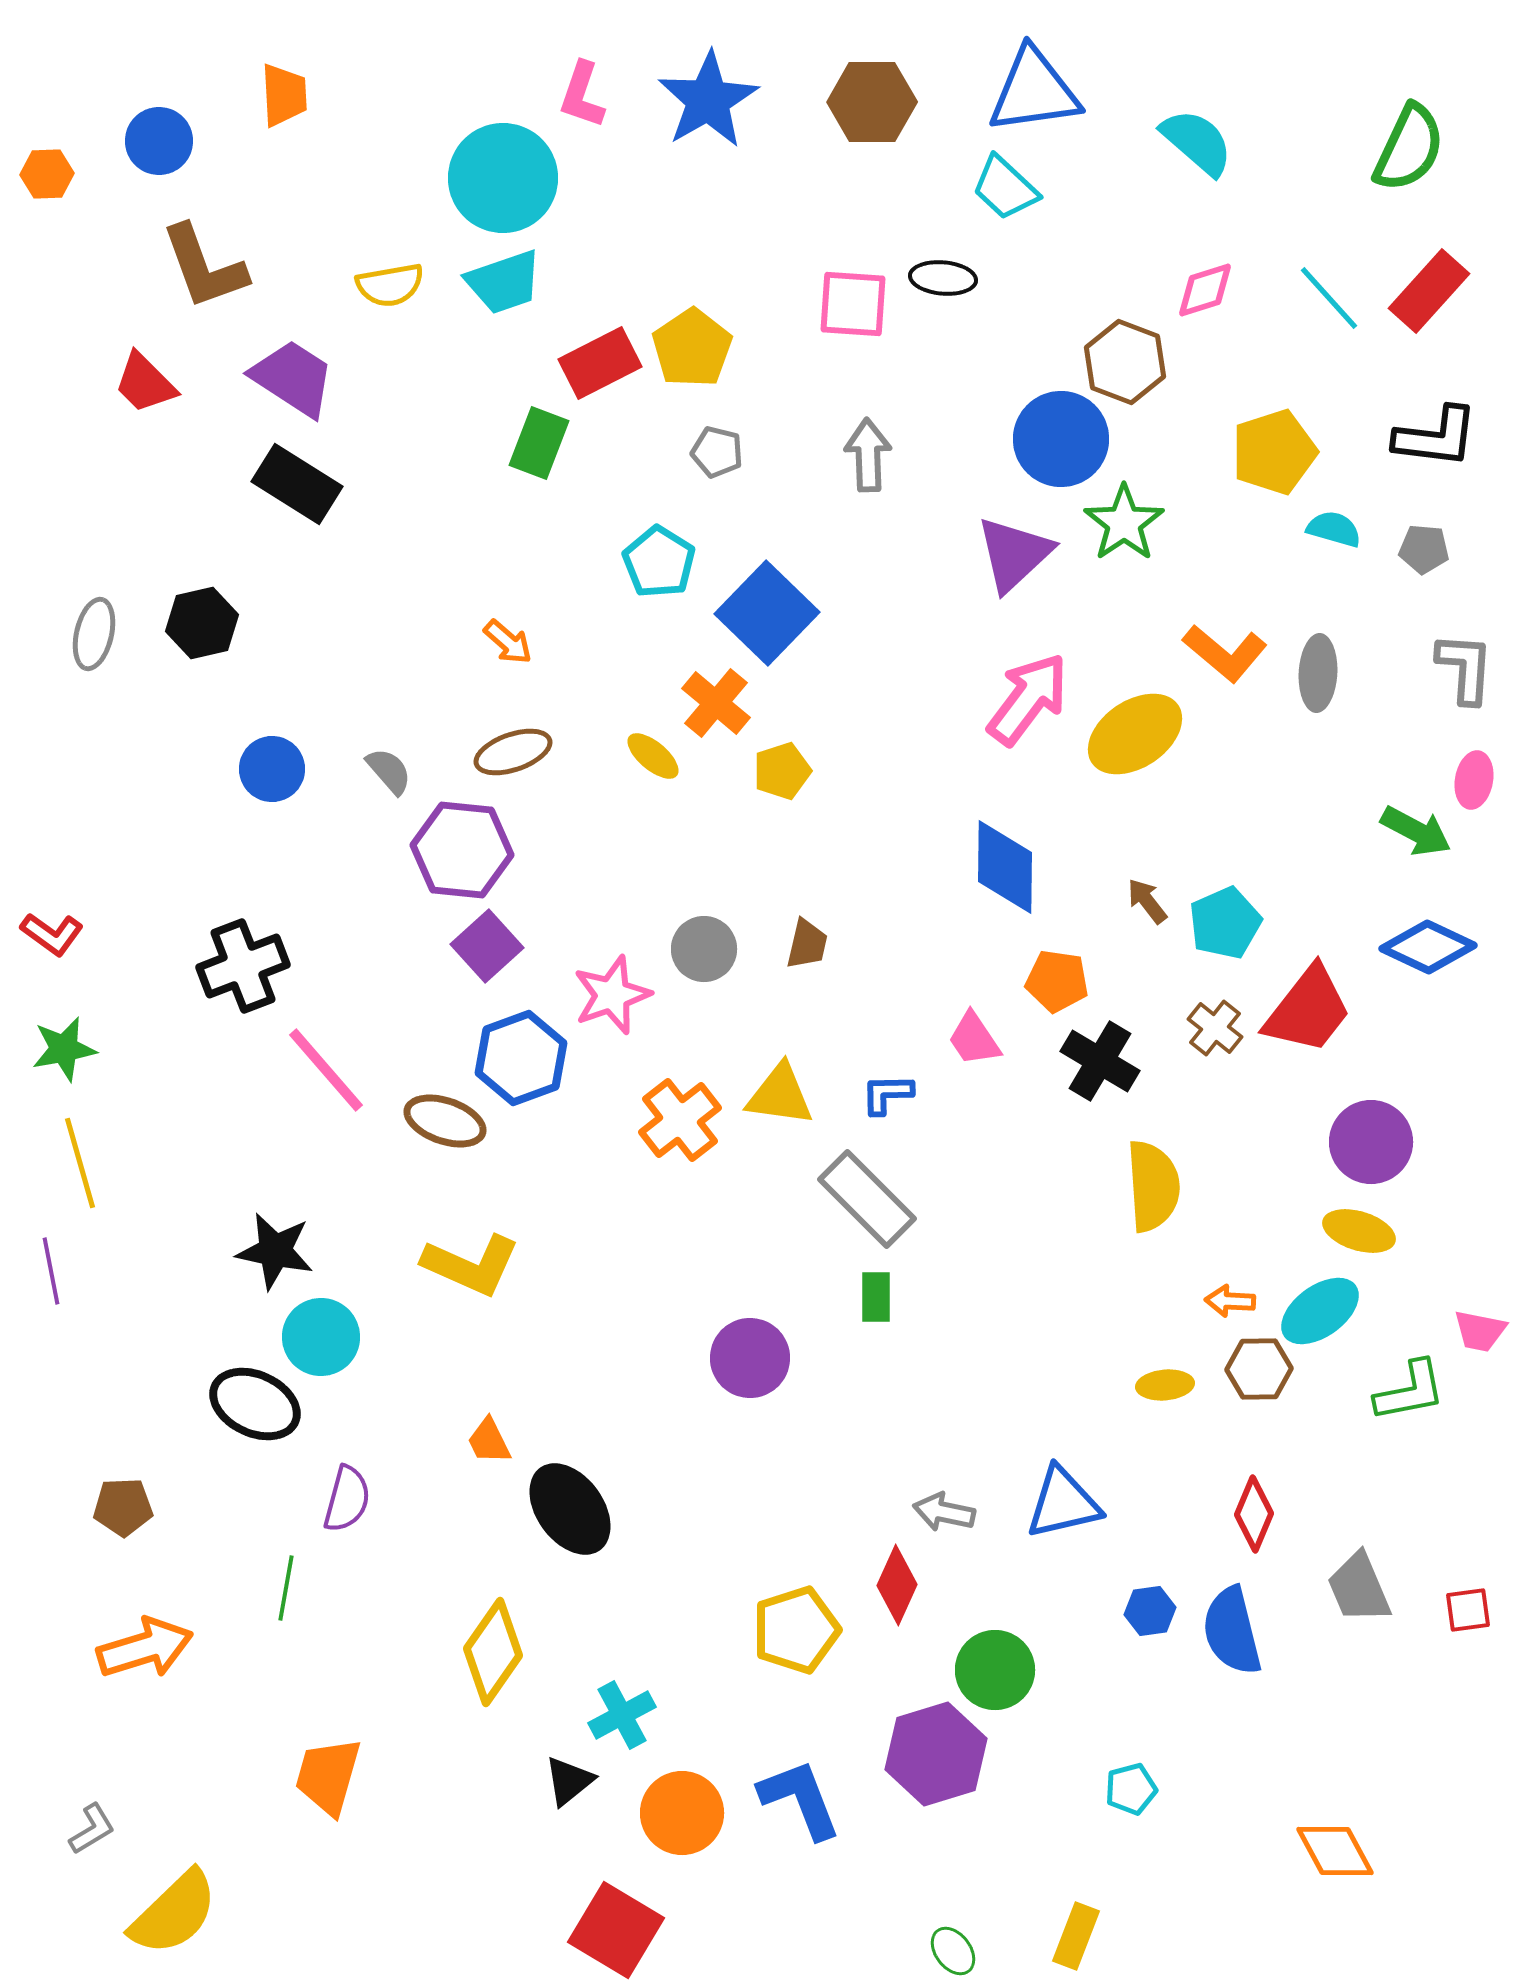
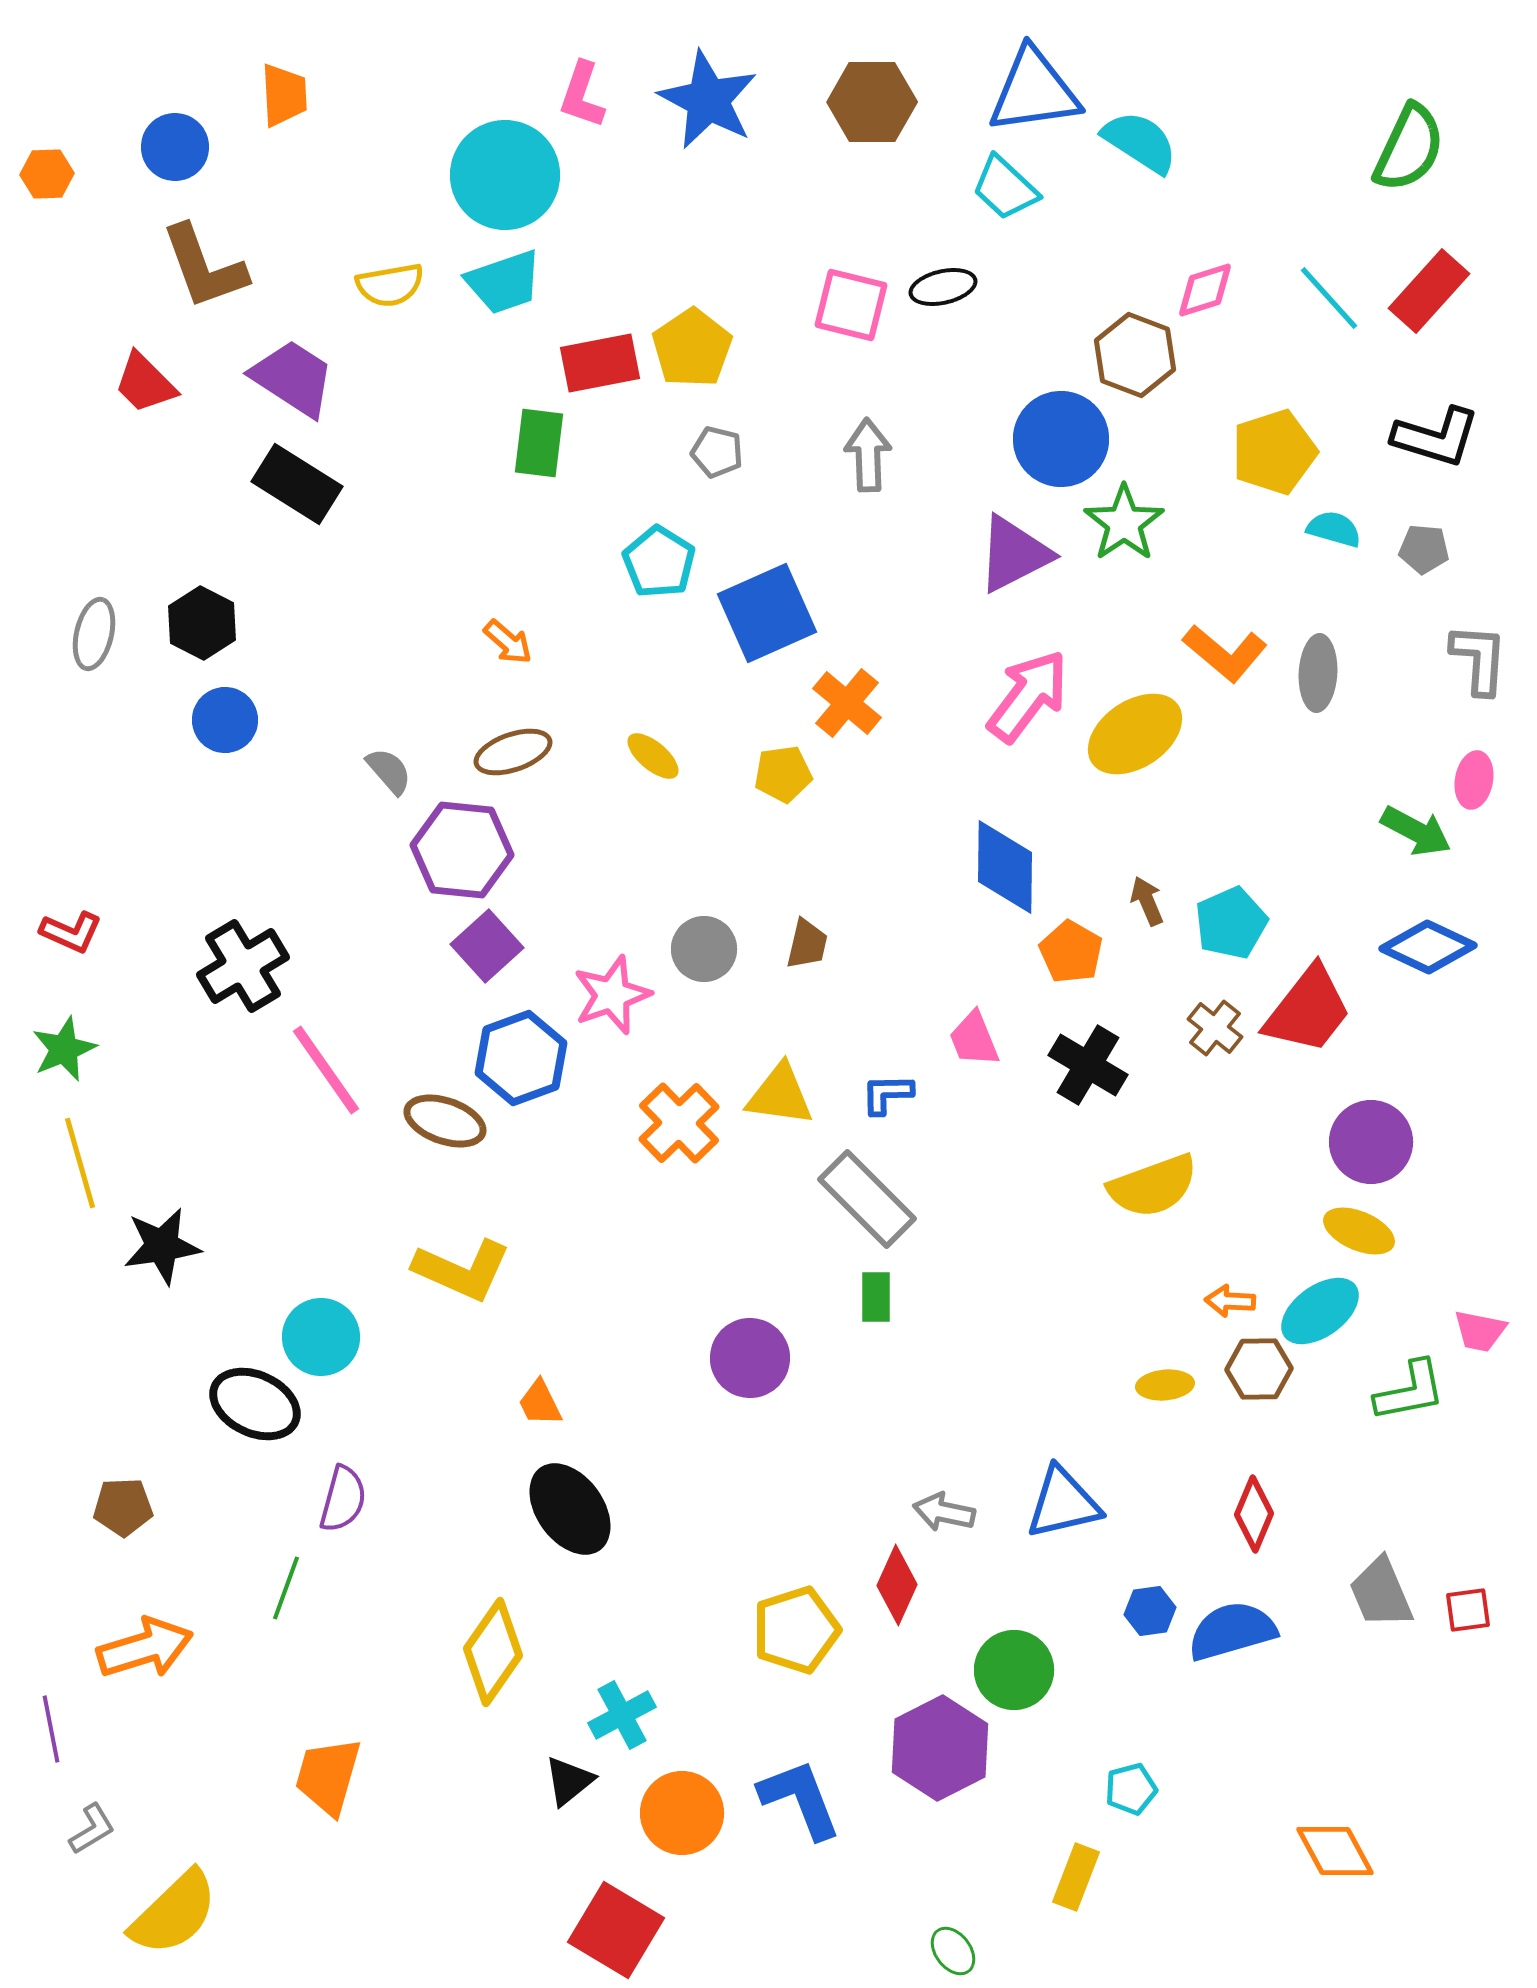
blue star at (708, 100): rotated 14 degrees counterclockwise
blue circle at (159, 141): moved 16 px right, 6 px down
cyan semicircle at (1197, 142): moved 57 px left; rotated 8 degrees counterclockwise
cyan circle at (503, 178): moved 2 px right, 3 px up
black ellipse at (943, 278): moved 9 px down; rotated 18 degrees counterclockwise
pink square at (853, 304): moved 2 px left, 1 px down; rotated 10 degrees clockwise
brown hexagon at (1125, 362): moved 10 px right, 7 px up
red rectangle at (600, 363): rotated 16 degrees clockwise
black L-shape at (1436, 437): rotated 10 degrees clockwise
green rectangle at (539, 443): rotated 14 degrees counterclockwise
purple triangle at (1014, 554): rotated 16 degrees clockwise
blue square at (767, 613): rotated 22 degrees clockwise
black hexagon at (202, 623): rotated 20 degrees counterclockwise
gray L-shape at (1465, 668): moved 14 px right, 9 px up
pink arrow at (1028, 699): moved 3 px up
orange cross at (716, 703): moved 131 px right
blue circle at (272, 769): moved 47 px left, 49 px up
yellow pentagon at (782, 771): moved 1 px right, 3 px down; rotated 10 degrees clockwise
brown arrow at (1147, 901): rotated 15 degrees clockwise
cyan pentagon at (1225, 923): moved 6 px right
red L-shape at (52, 934): moved 19 px right, 2 px up; rotated 12 degrees counterclockwise
black cross at (243, 966): rotated 10 degrees counterclockwise
orange pentagon at (1057, 981): moved 14 px right, 29 px up; rotated 22 degrees clockwise
pink trapezoid at (974, 1039): rotated 12 degrees clockwise
green star at (64, 1049): rotated 12 degrees counterclockwise
black cross at (1100, 1061): moved 12 px left, 4 px down
pink line at (326, 1070): rotated 6 degrees clockwise
orange cross at (680, 1120): moved 1 px left, 3 px down; rotated 6 degrees counterclockwise
yellow semicircle at (1153, 1186): rotated 74 degrees clockwise
yellow ellipse at (1359, 1231): rotated 6 degrees clockwise
black star at (275, 1251): moved 113 px left, 5 px up; rotated 20 degrees counterclockwise
yellow L-shape at (471, 1265): moved 9 px left, 5 px down
purple line at (51, 1271): moved 458 px down
orange trapezoid at (489, 1441): moved 51 px right, 38 px up
purple semicircle at (347, 1499): moved 4 px left
green line at (286, 1588): rotated 10 degrees clockwise
gray trapezoid at (1359, 1588): moved 22 px right, 5 px down
blue semicircle at (1232, 1631): rotated 88 degrees clockwise
green circle at (995, 1670): moved 19 px right
purple hexagon at (936, 1754): moved 4 px right, 6 px up; rotated 10 degrees counterclockwise
yellow rectangle at (1076, 1936): moved 59 px up
